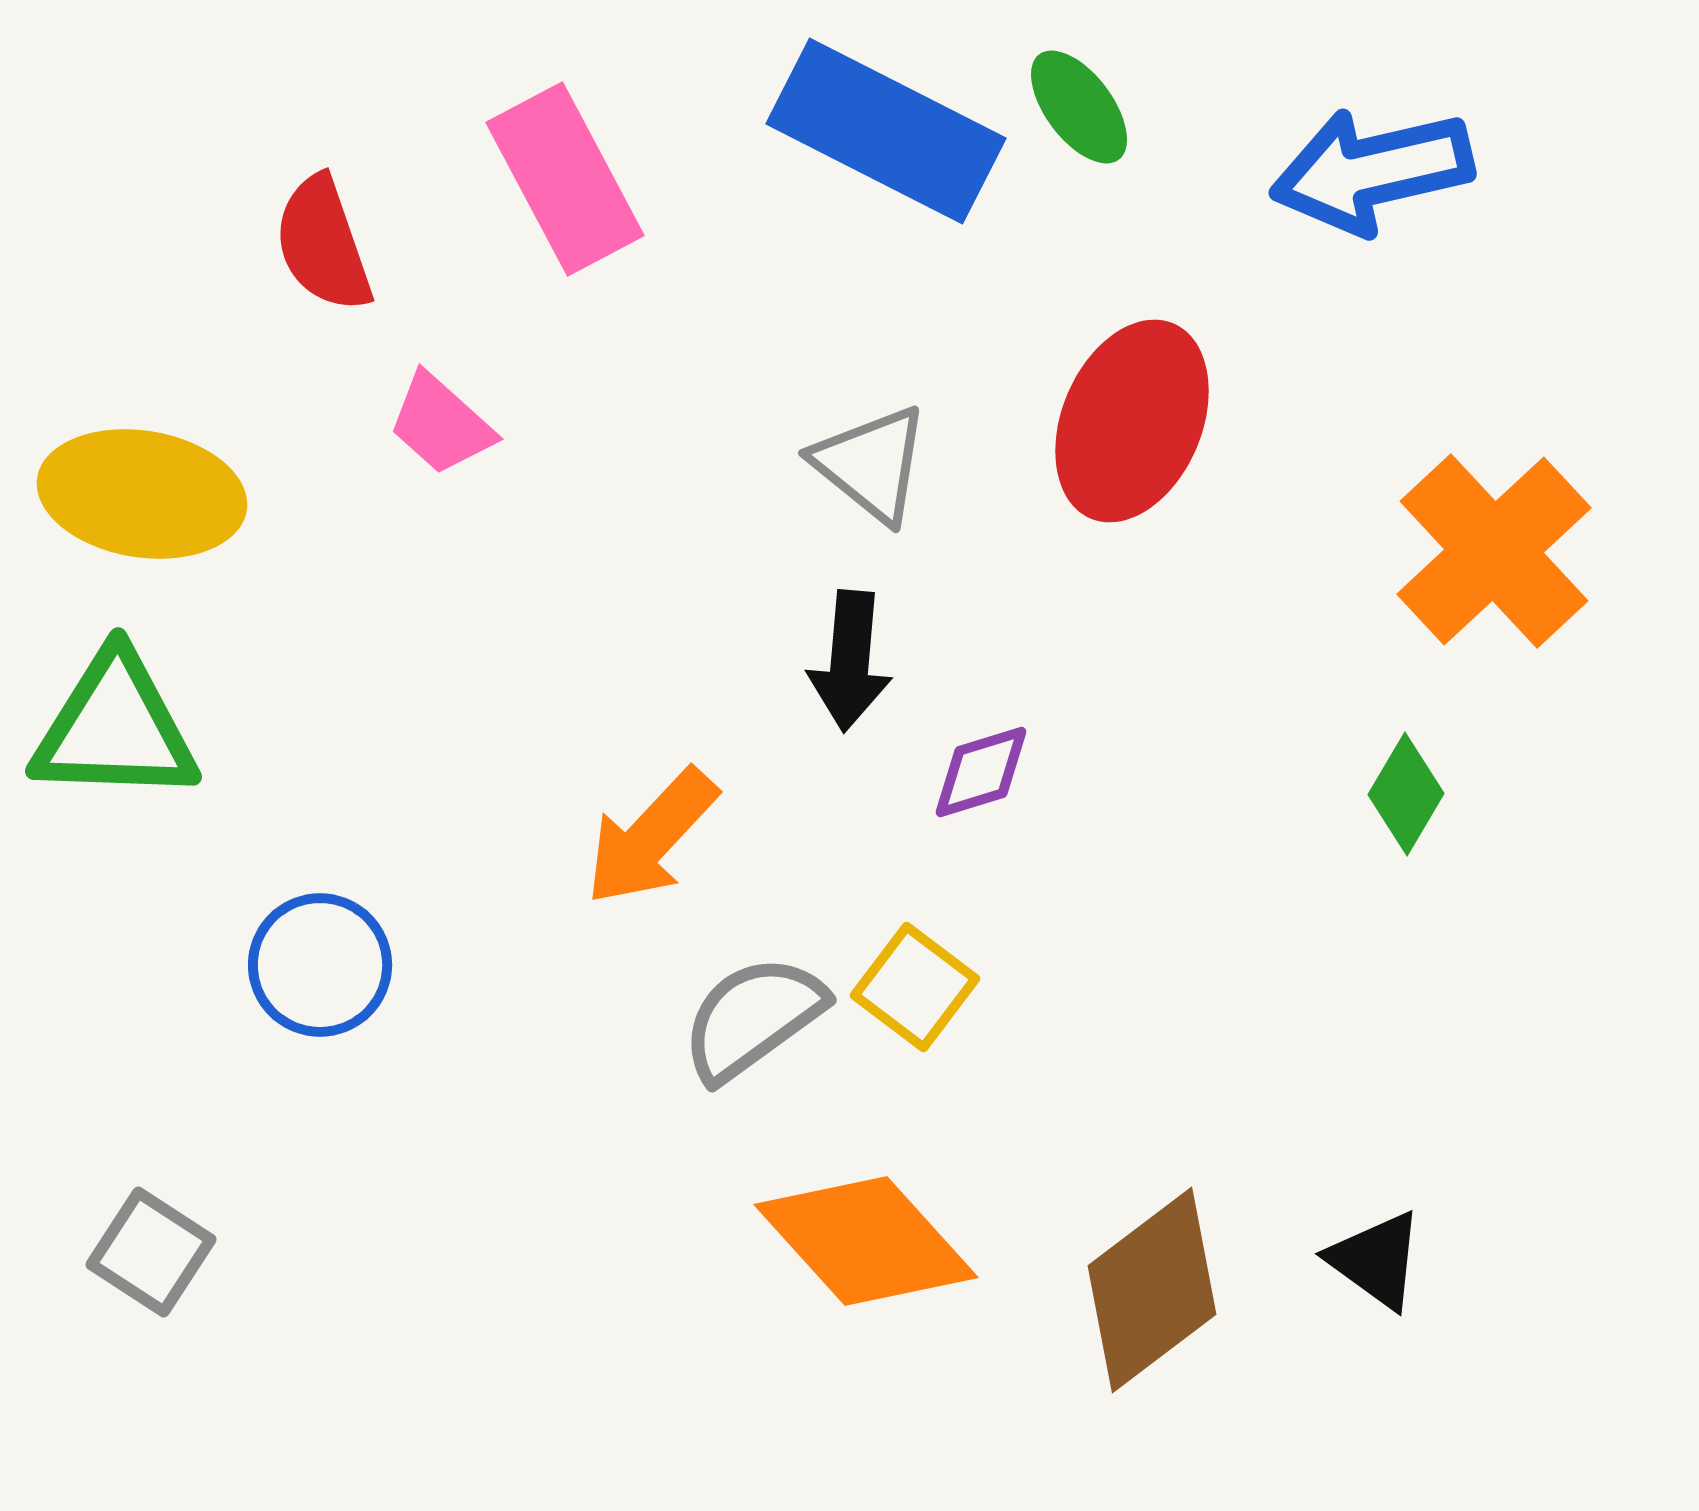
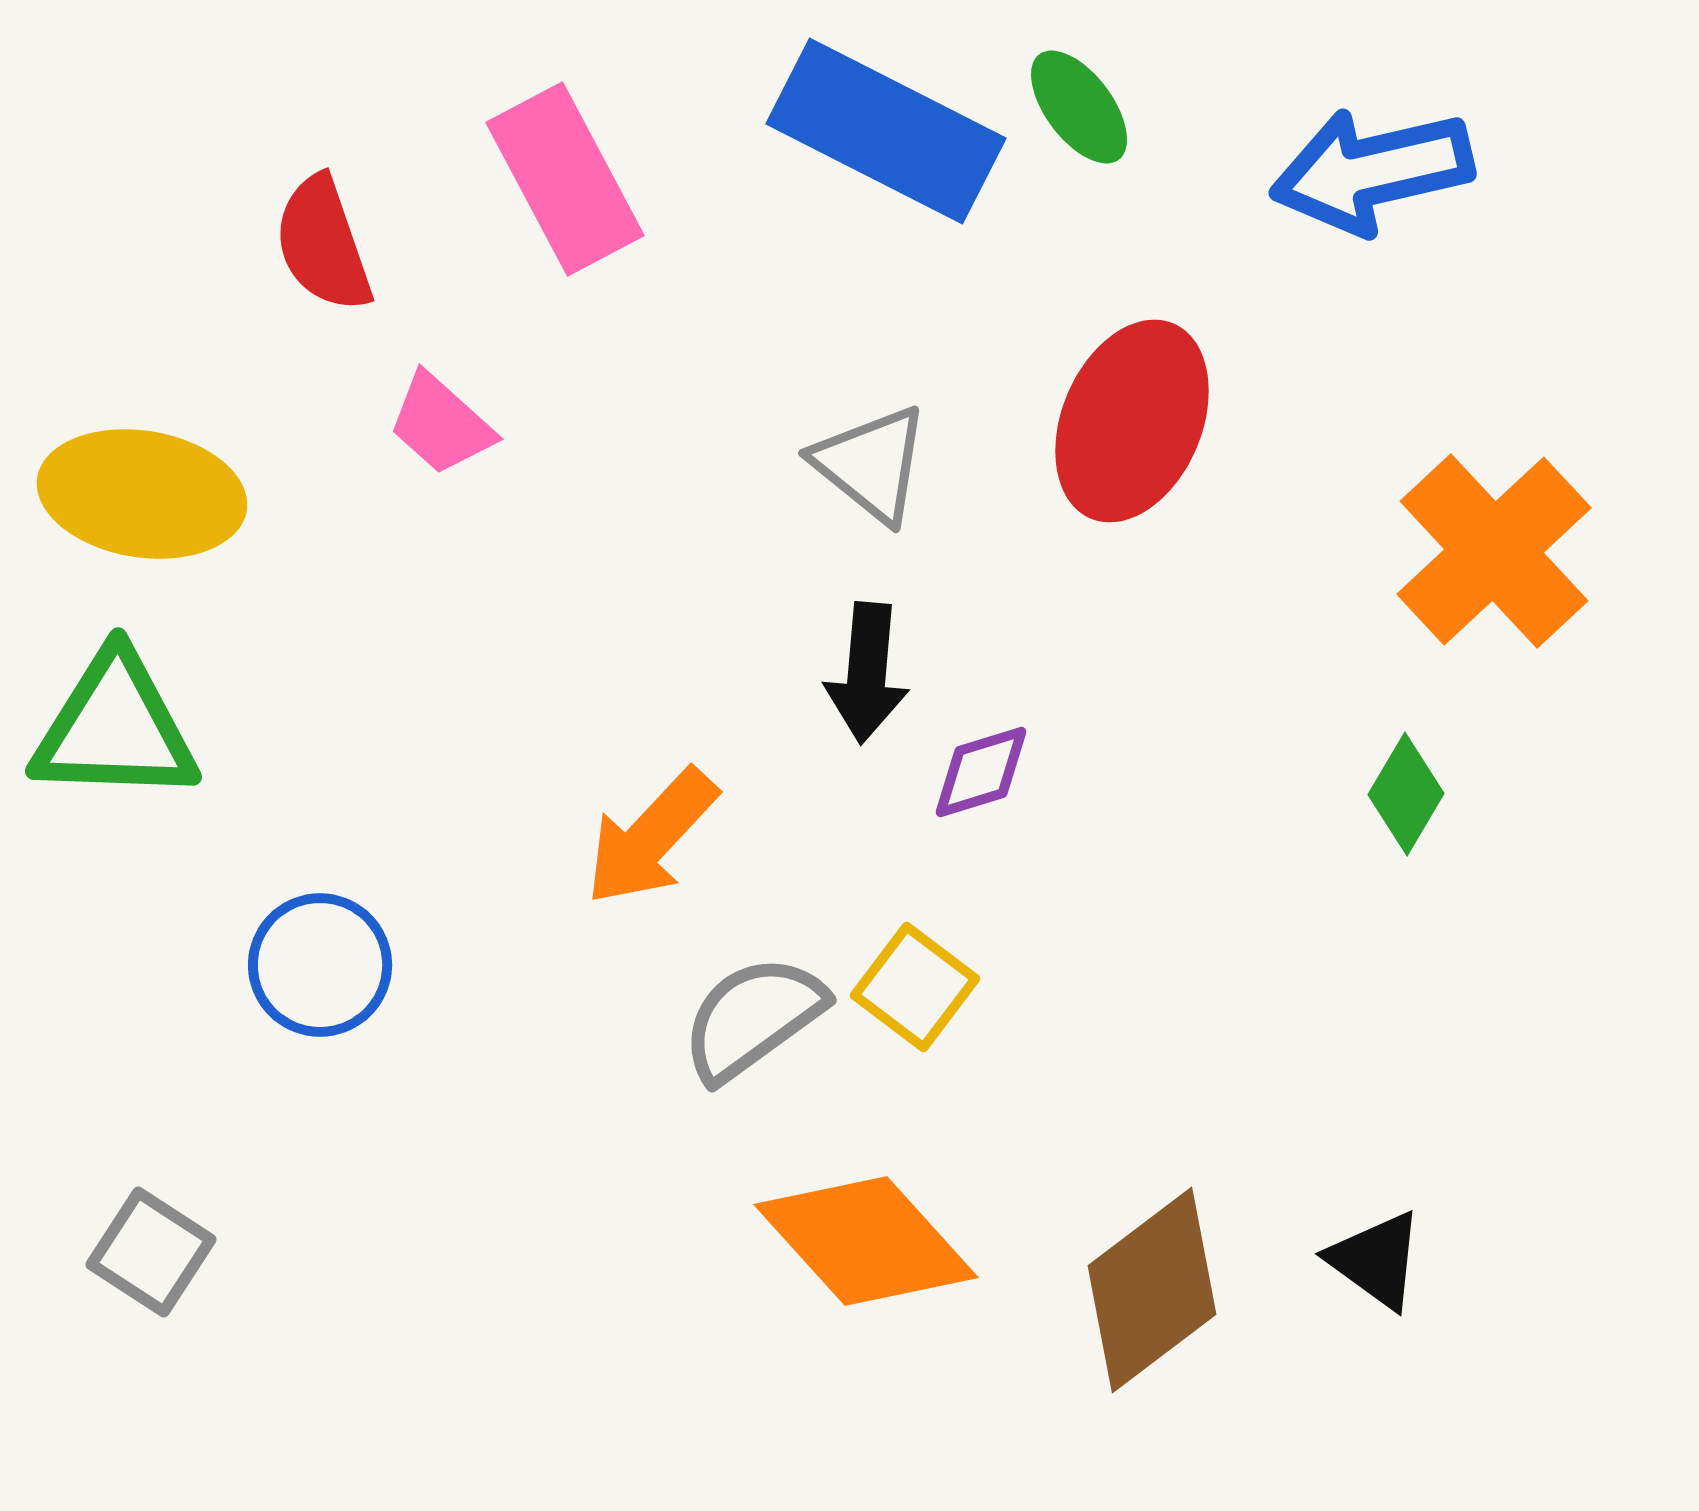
black arrow: moved 17 px right, 12 px down
